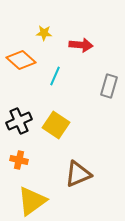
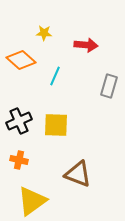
red arrow: moved 5 px right
yellow square: rotated 32 degrees counterclockwise
brown triangle: rotated 44 degrees clockwise
